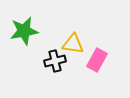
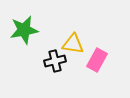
green star: moved 1 px up
